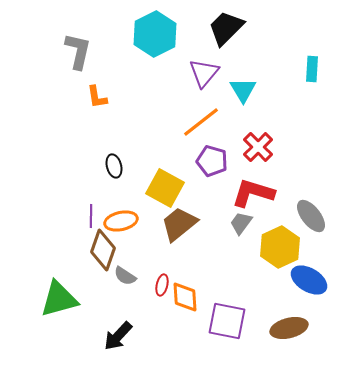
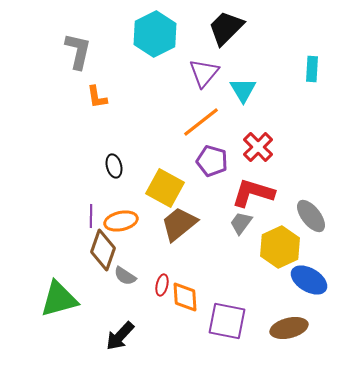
black arrow: moved 2 px right
